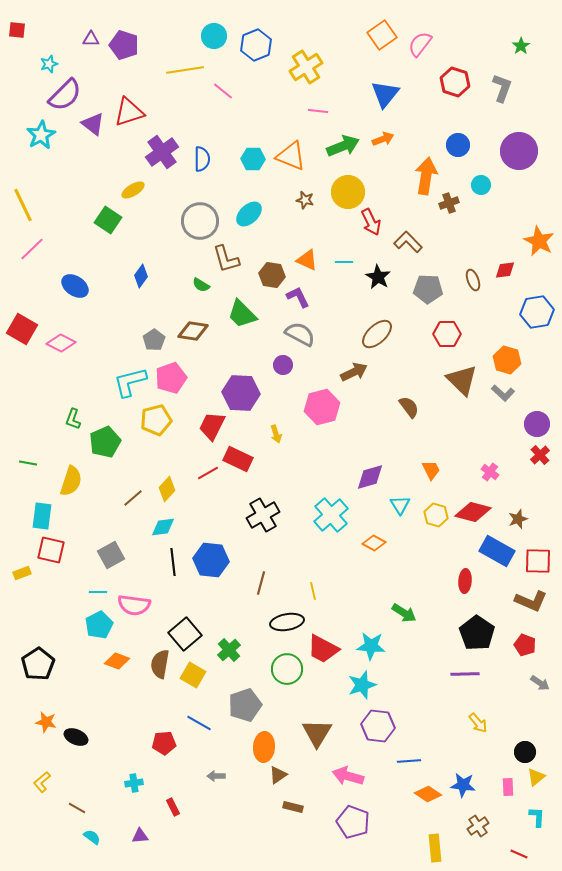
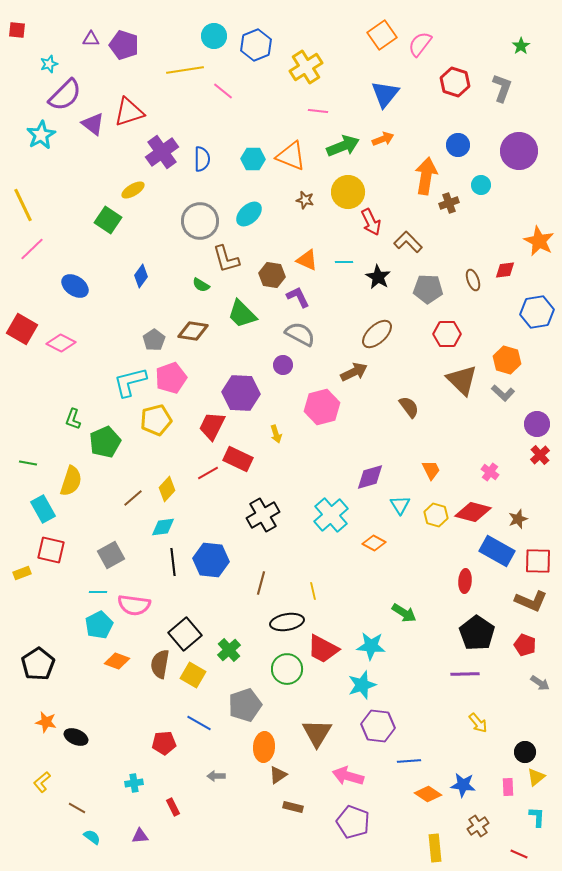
cyan rectangle at (42, 516): moved 1 px right, 7 px up; rotated 36 degrees counterclockwise
